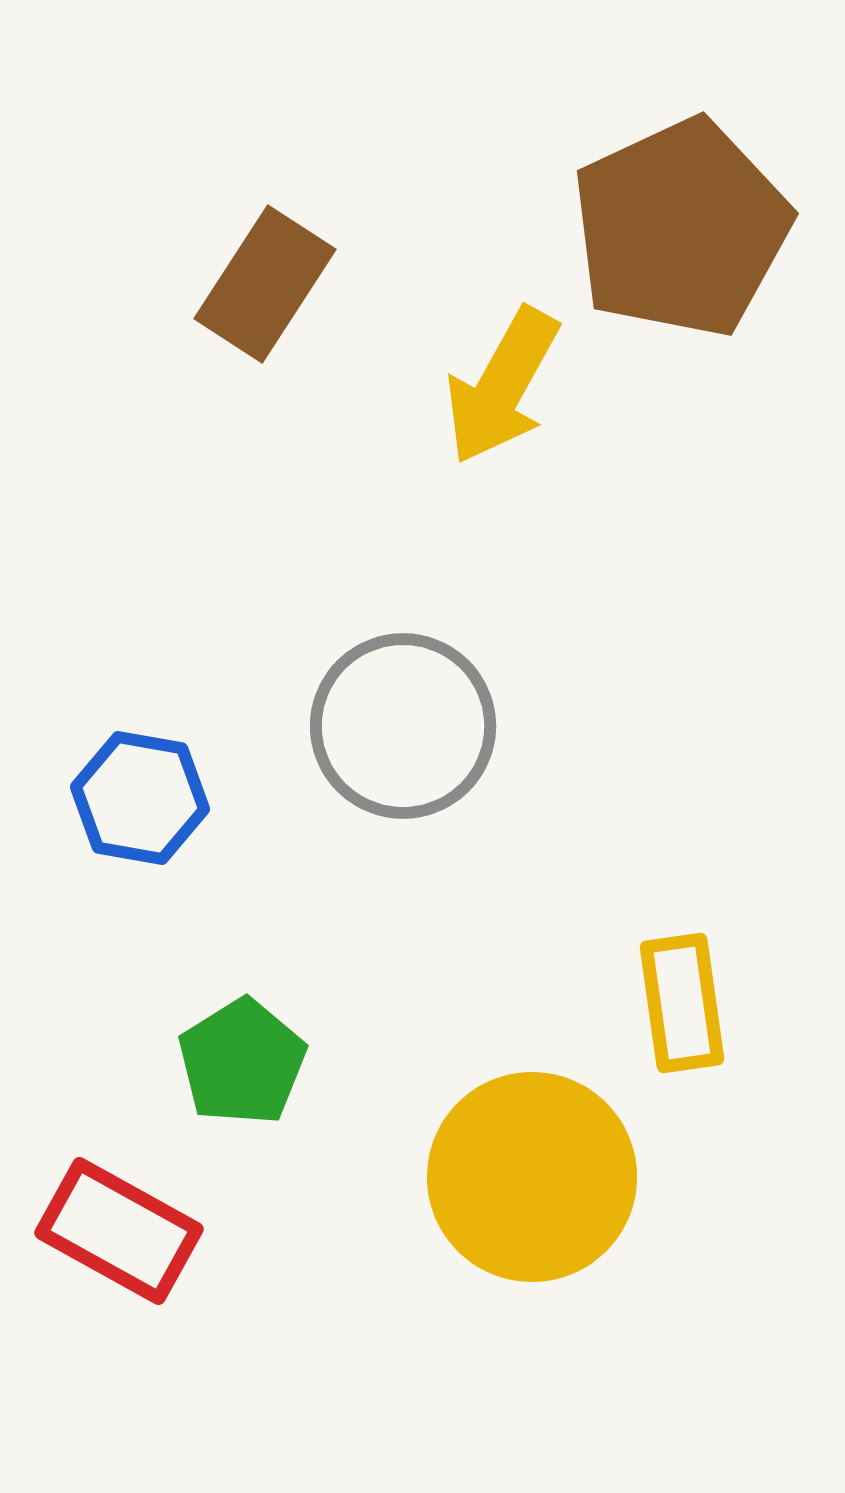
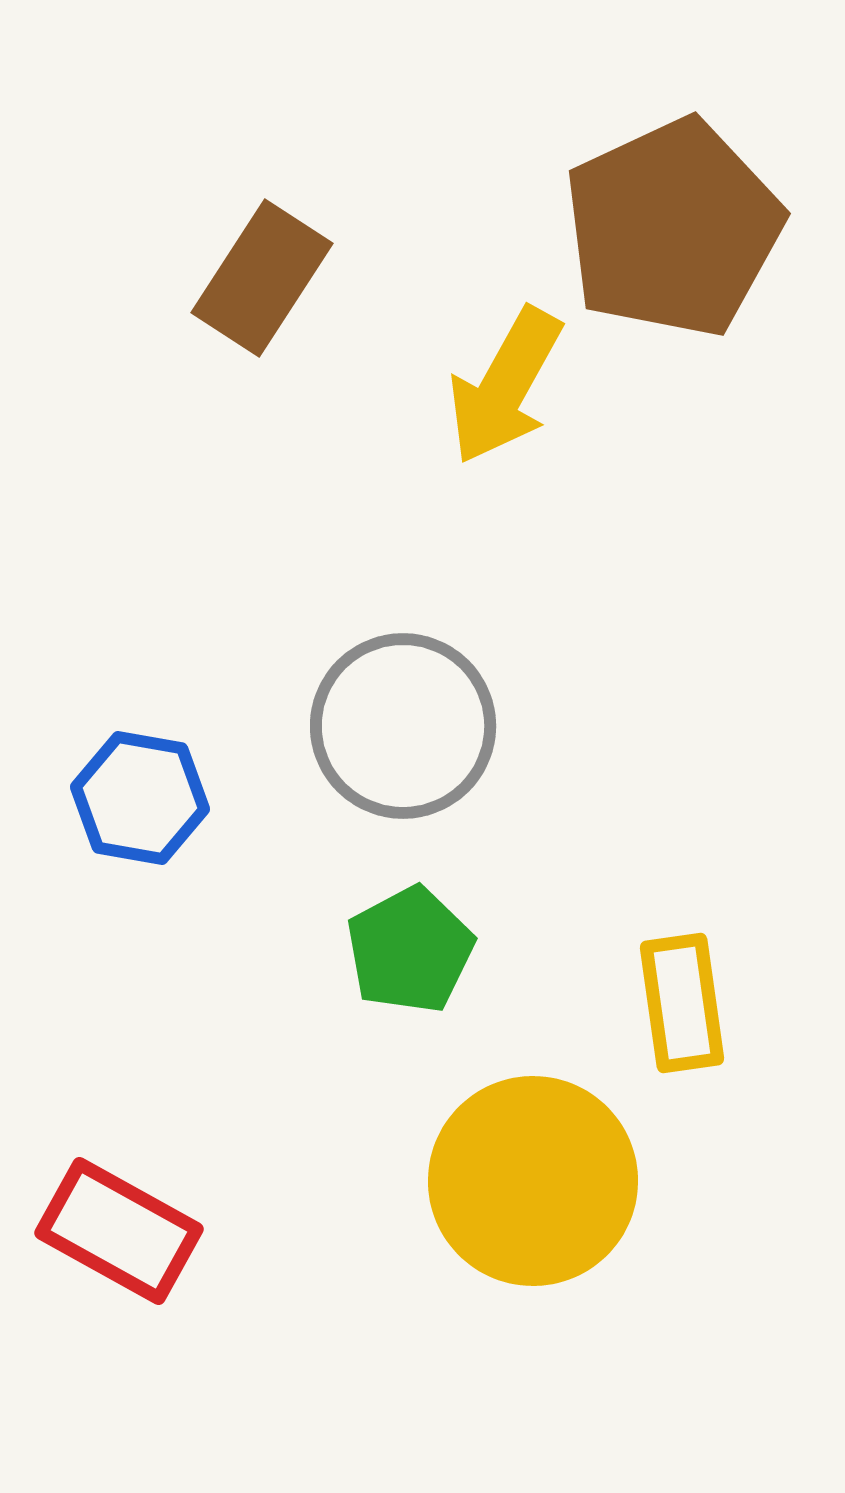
brown pentagon: moved 8 px left
brown rectangle: moved 3 px left, 6 px up
yellow arrow: moved 3 px right
green pentagon: moved 168 px right, 112 px up; rotated 4 degrees clockwise
yellow circle: moved 1 px right, 4 px down
